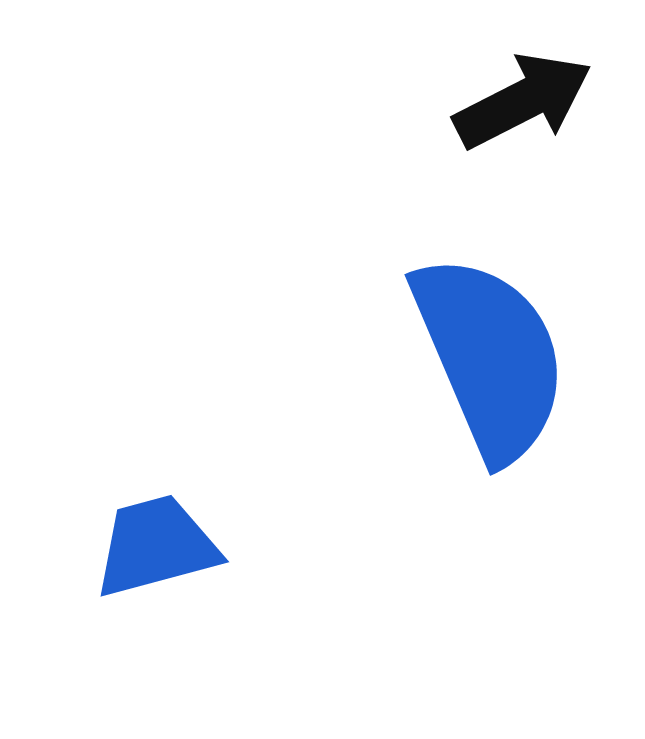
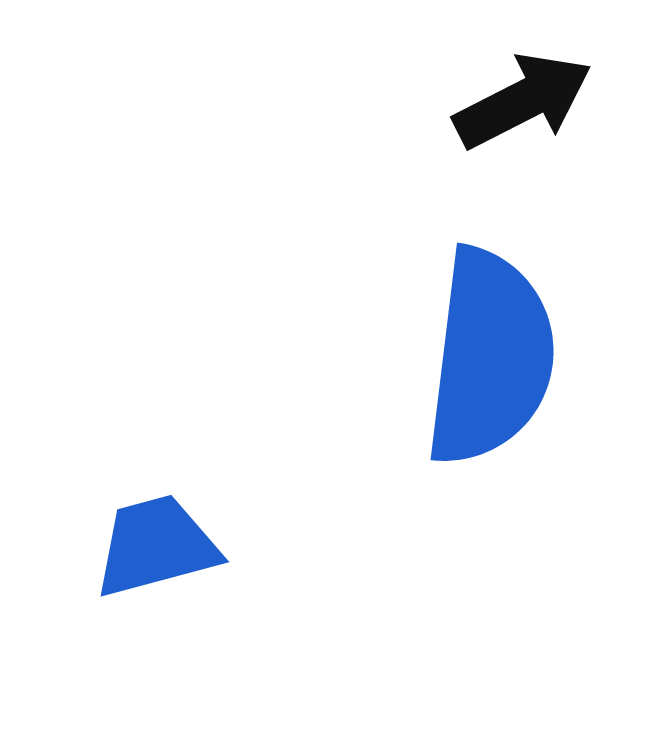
blue semicircle: rotated 30 degrees clockwise
